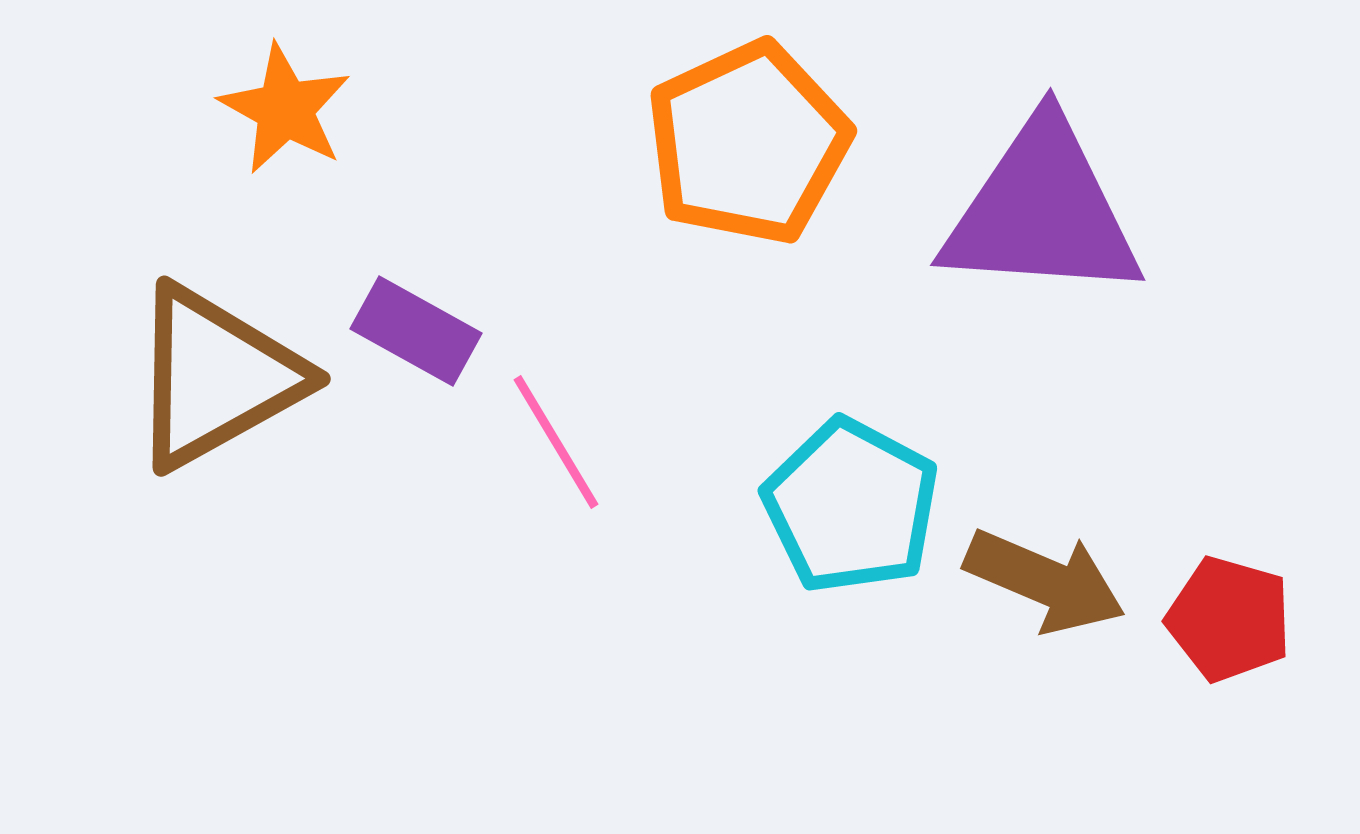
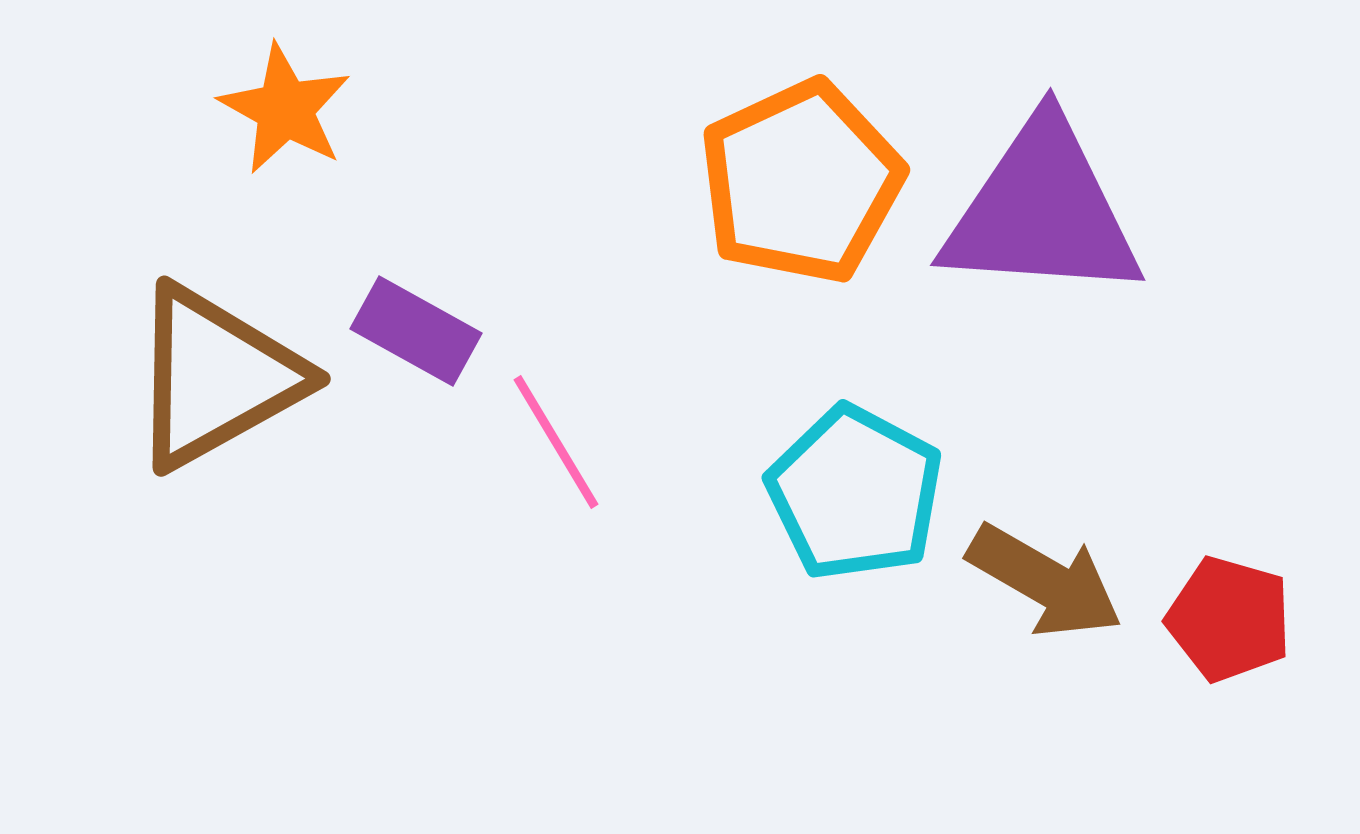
orange pentagon: moved 53 px right, 39 px down
cyan pentagon: moved 4 px right, 13 px up
brown arrow: rotated 7 degrees clockwise
